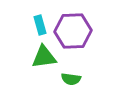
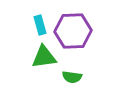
green semicircle: moved 1 px right, 2 px up
